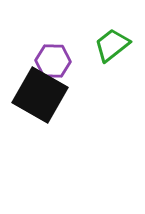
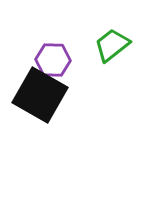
purple hexagon: moved 1 px up
